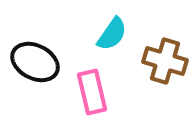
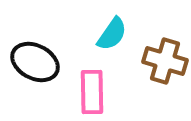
pink rectangle: rotated 12 degrees clockwise
